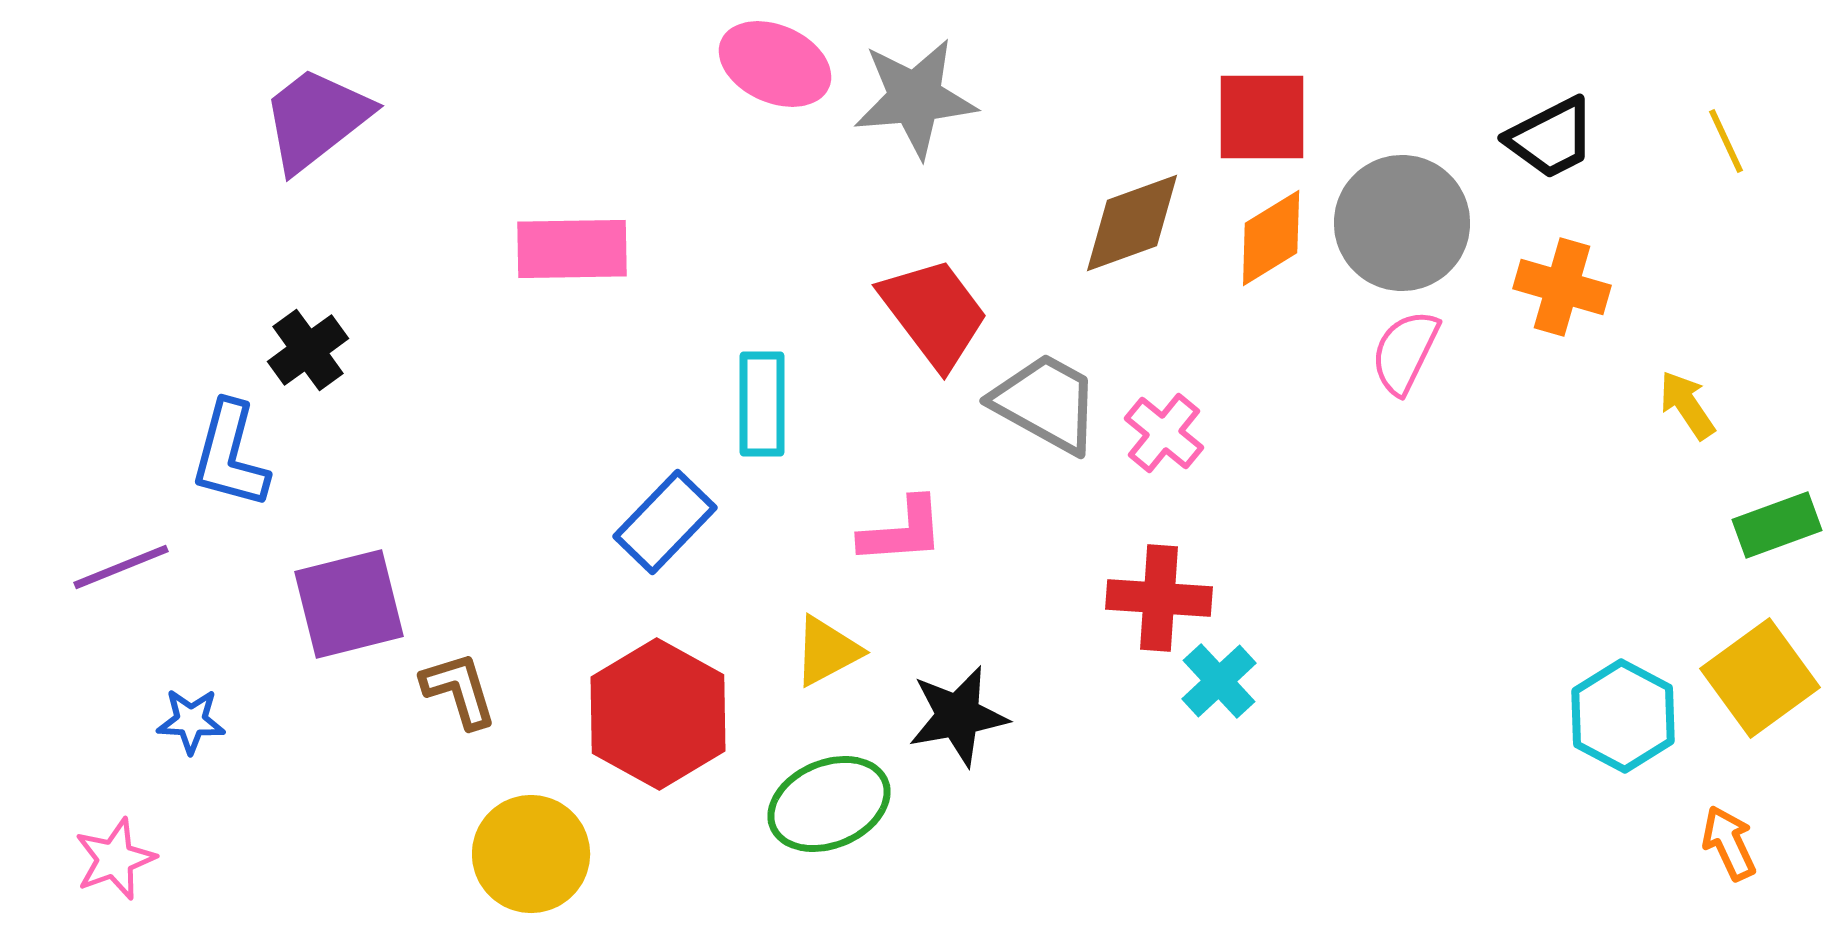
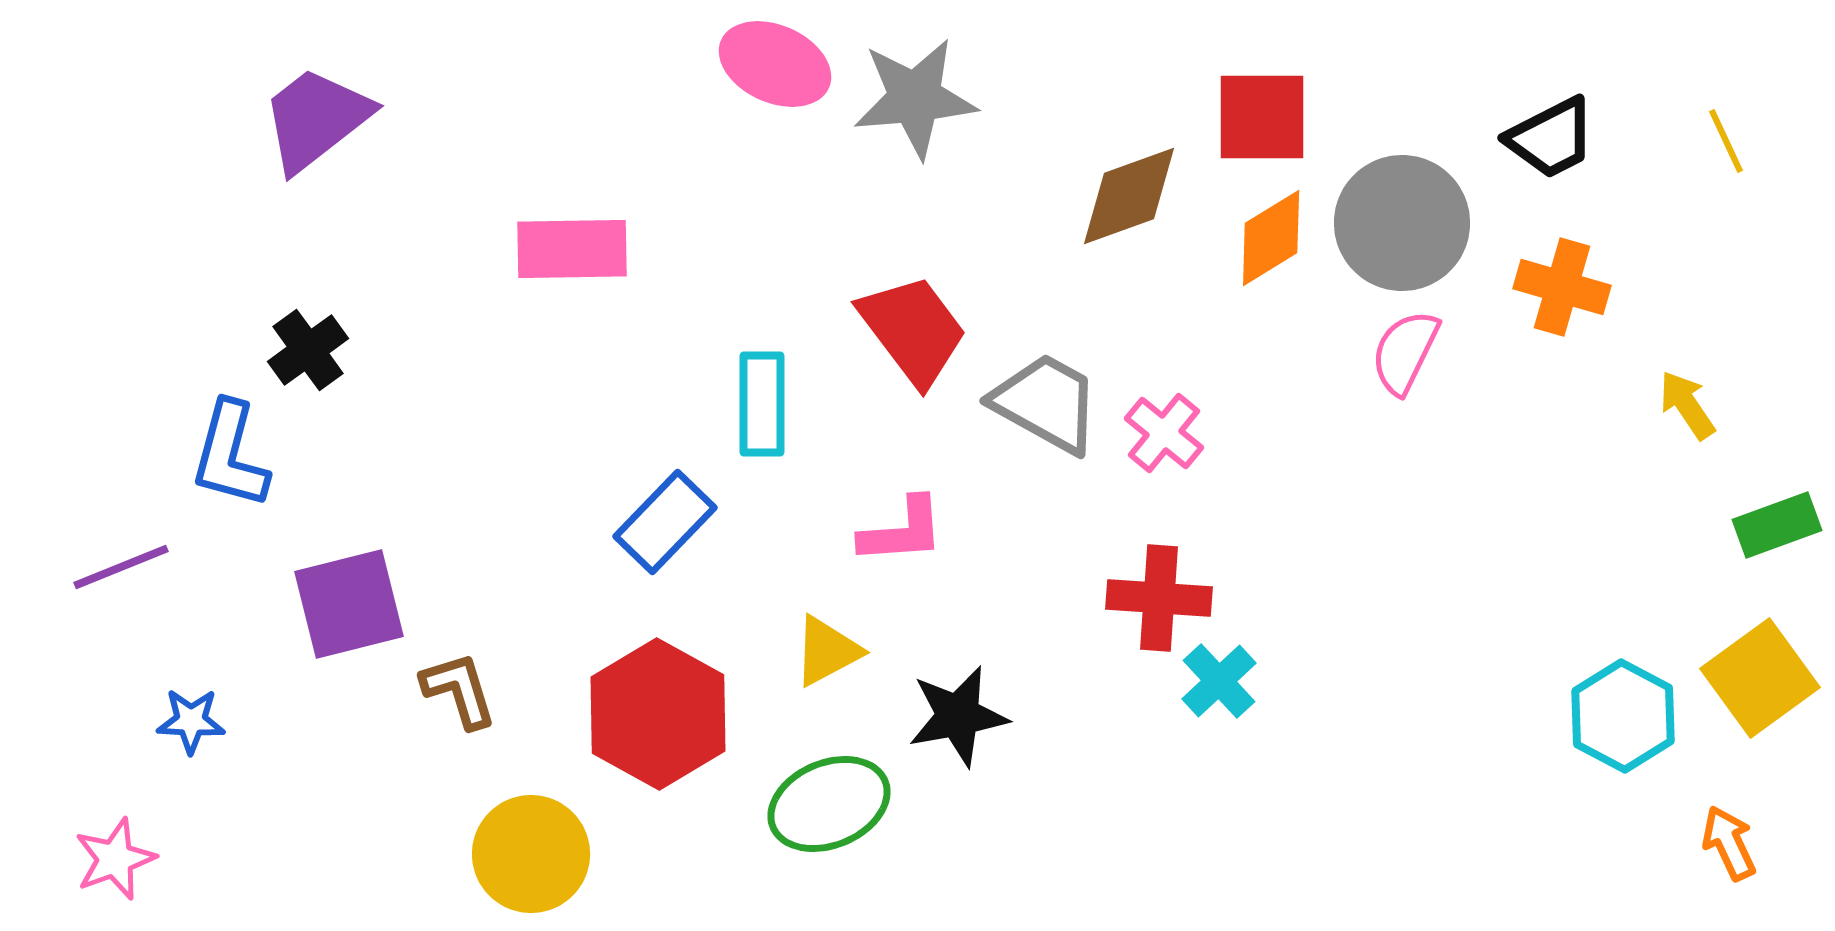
brown diamond: moved 3 px left, 27 px up
red trapezoid: moved 21 px left, 17 px down
